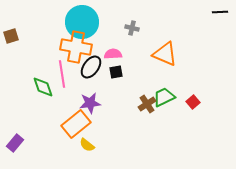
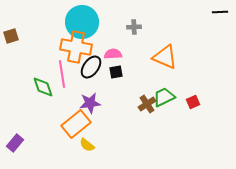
gray cross: moved 2 px right, 1 px up; rotated 16 degrees counterclockwise
orange triangle: moved 3 px down
red square: rotated 16 degrees clockwise
